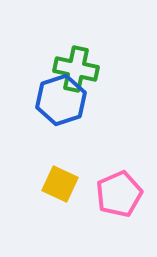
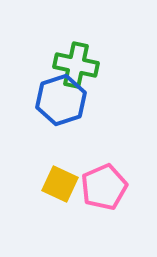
green cross: moved 4 px up
pink pentagon: moved 15 px left, 7 px up
